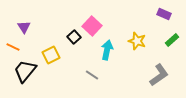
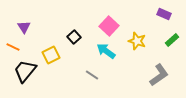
pink square: moved 17 px right
cyan arrow: moved 1 px left, 1 px down; rotated 66 degrees counterclockwise
